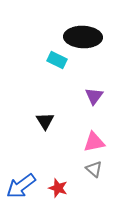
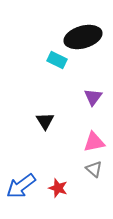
black ellipse: rotated 18 degrees counterclockwise
purple triangle: moved 1 px left, 1 px down
